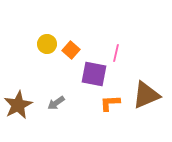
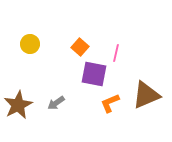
yellow circle: moved 17 px left
orange square: moved 9 px right, 3 px up
orange L-shape: rotated 20 degrees counterclockwise
